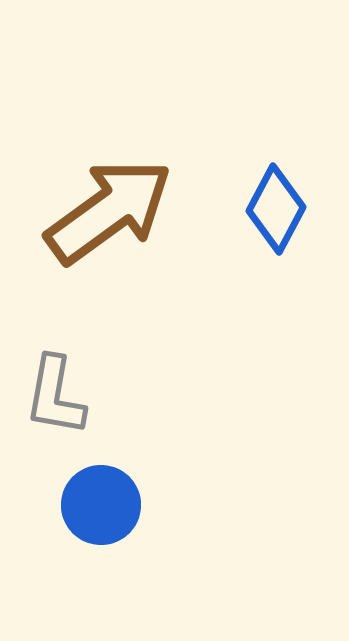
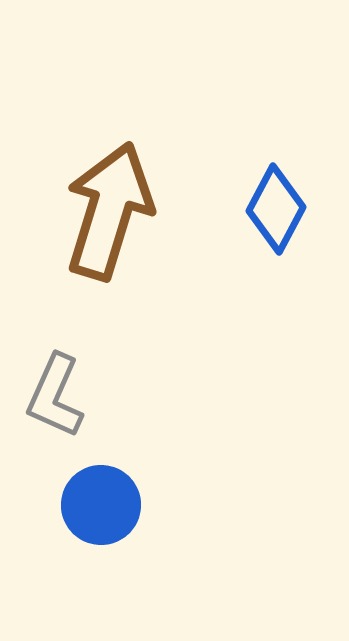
brown arrow: rotated 37 degrees counterclockwise
gray L-shape: rotated 14 degrees clockwise
